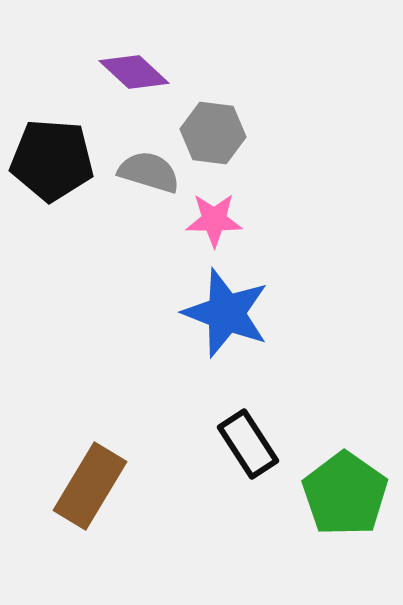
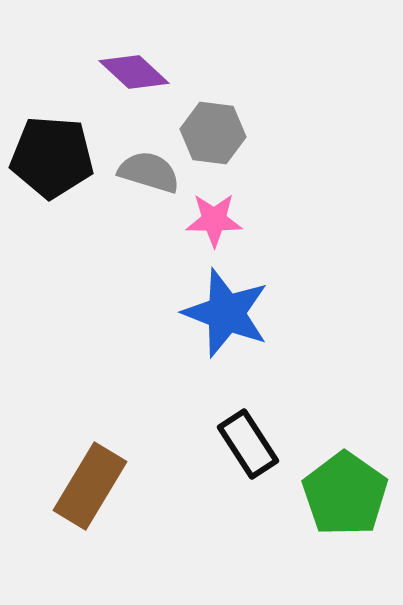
black pentagon: moved 3 px up
